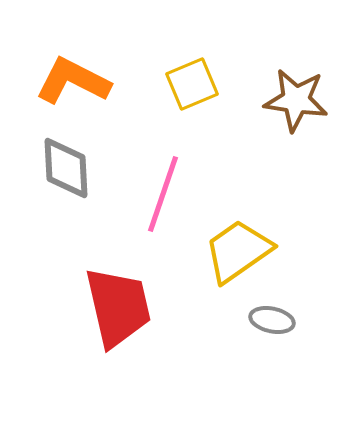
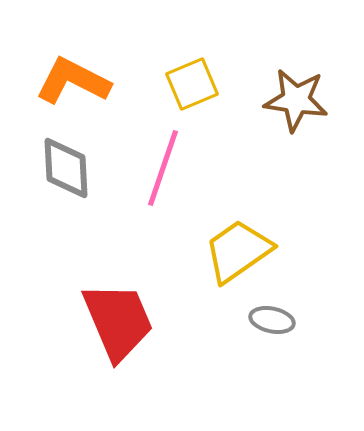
pink line: moved 26 px up
red trapezoid: moved 14 px down; rotated 10 degrees counterclockwise
